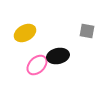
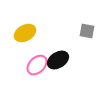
black ellipse: moved 4 px down; rotated 20 degrees counterclockwise
